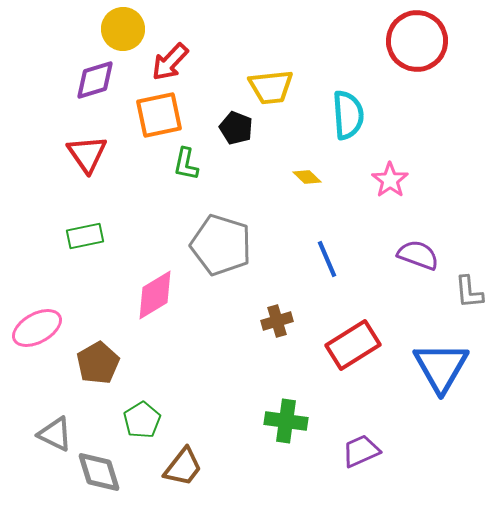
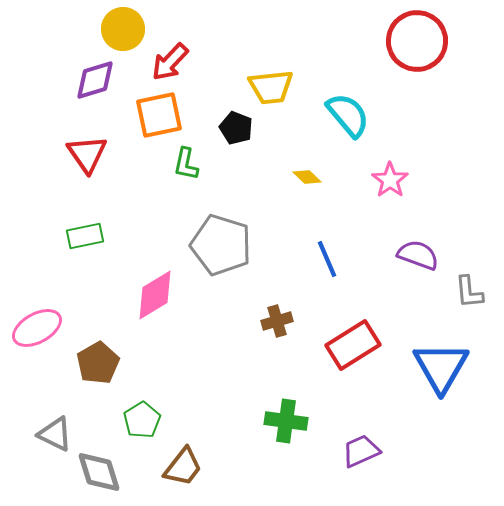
cyan semicircle: rotated 36 degrees counterclockwise
